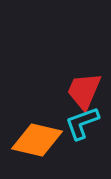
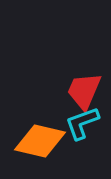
orange diamond: moved 3 px right, 1 px down
